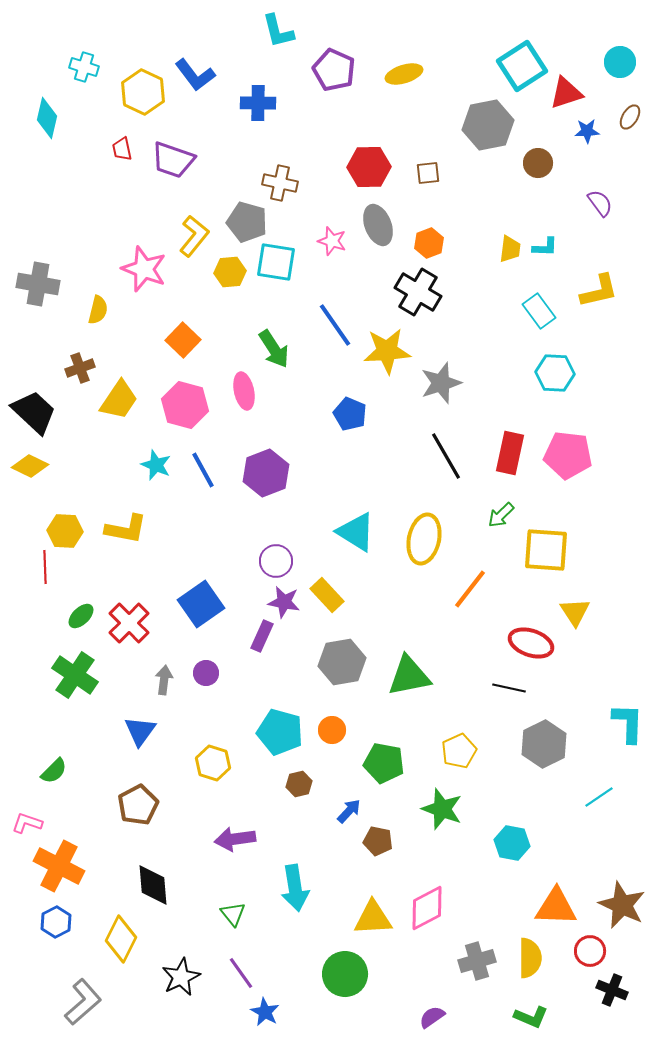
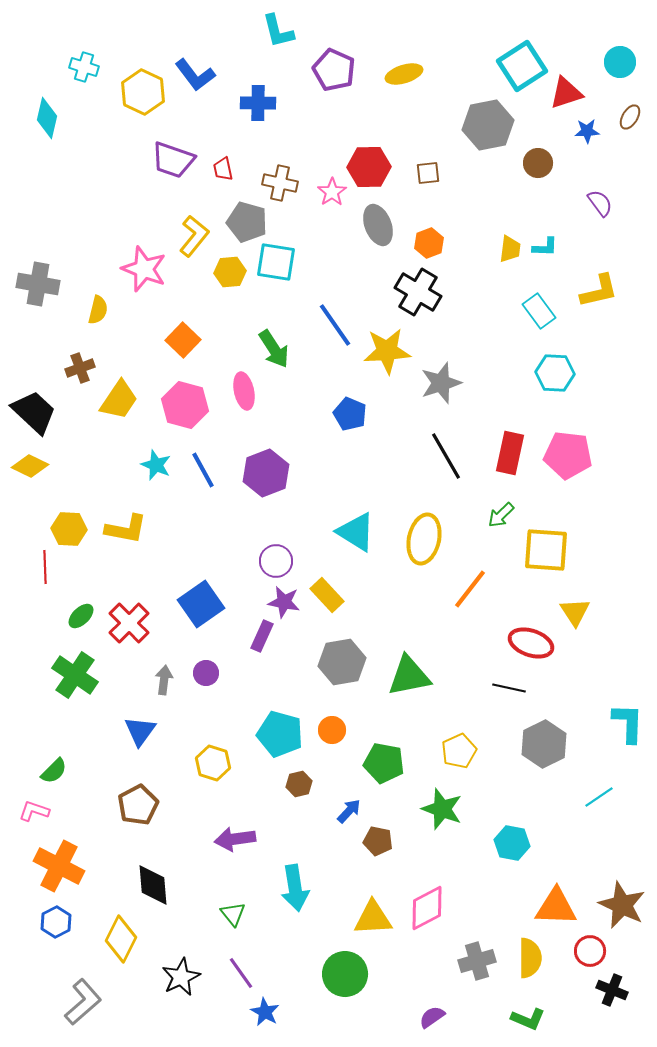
red trapezoid at (122, 149): moved 101 px right, 20 px down
pink star at (332, 241): moved 49 px up; rotated 20 degrees clockwise
yellow hexagon at (65, 531): moved 4 px right, 2 px up
cyan pentagon at (280, 732): moved 2 px down
pink L-shape at (27, 823): moved 7 px right, 12 px up
green L-shape at (531, 1017): moved 3 px left, 2 px down
